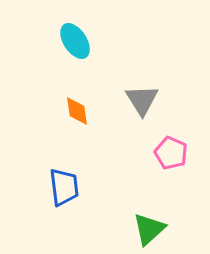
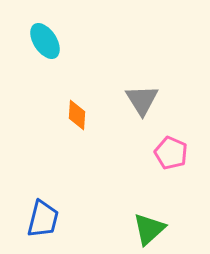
cyan ellipse: moved 30 px left
orange diamond: moved 4 px down; rotated 12 degrees clockwise
blue trapezoid: moved 21 px left, 32 px down; rotated 21 degrees clockwise
